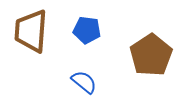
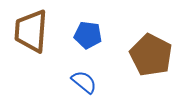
blue pentagon: moved 1 px right, 5 px down
brown pentagon: rotated 12 degrees counterclockwise
